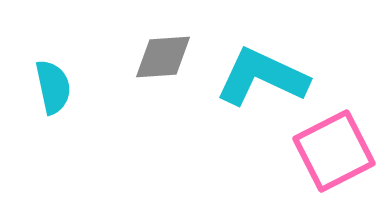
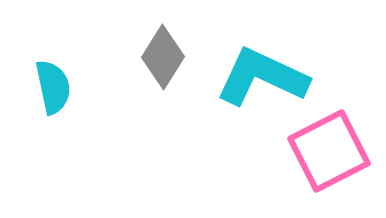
gray diamond: rotated 54 degrees counterclockwise
pink square: moved 5 px left
